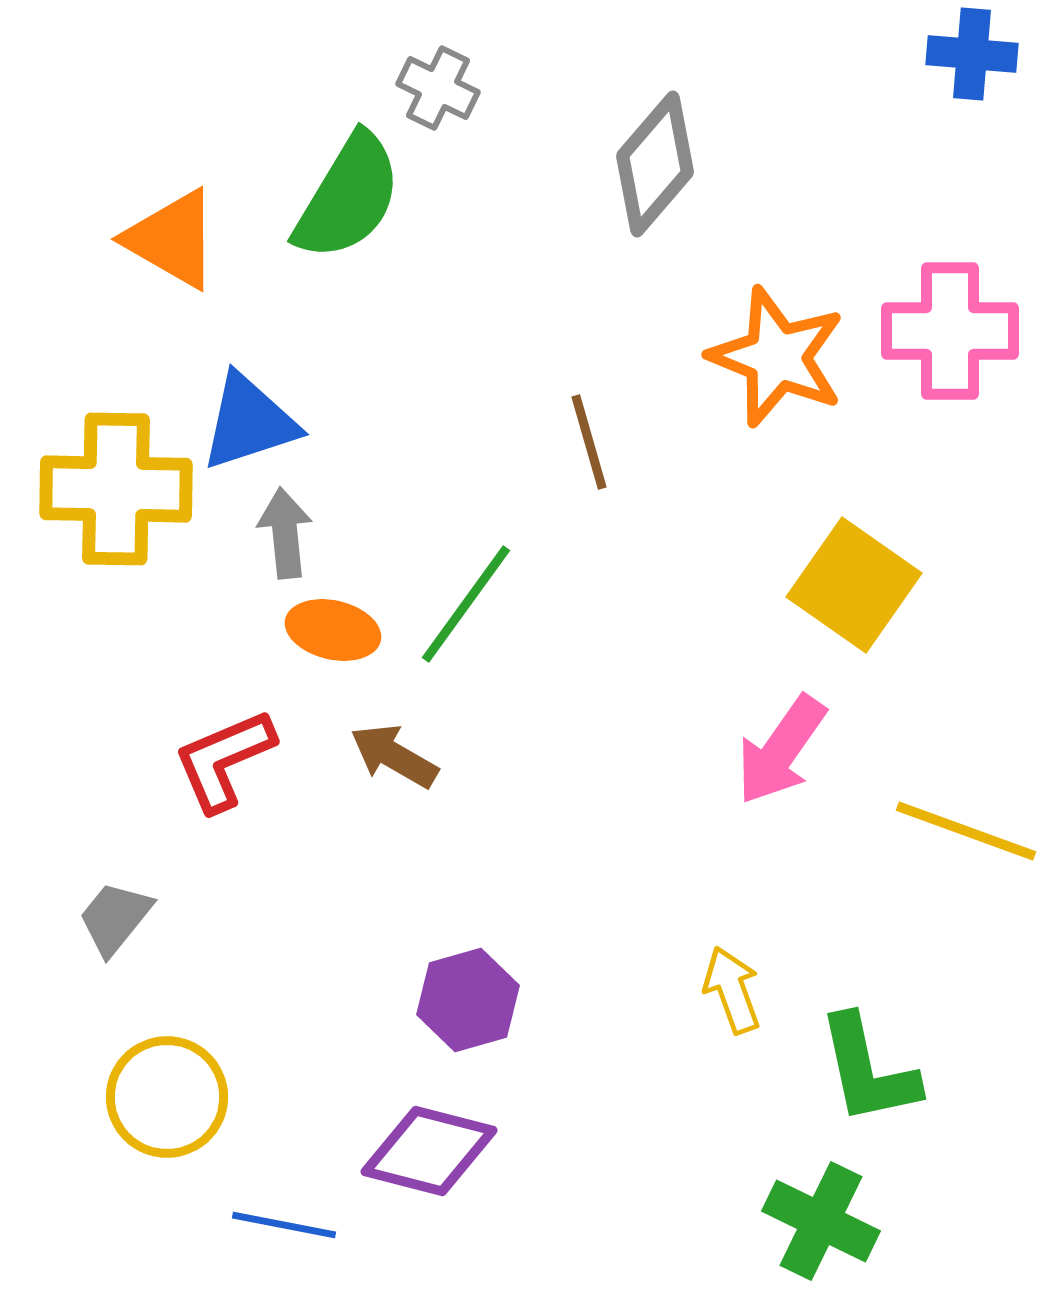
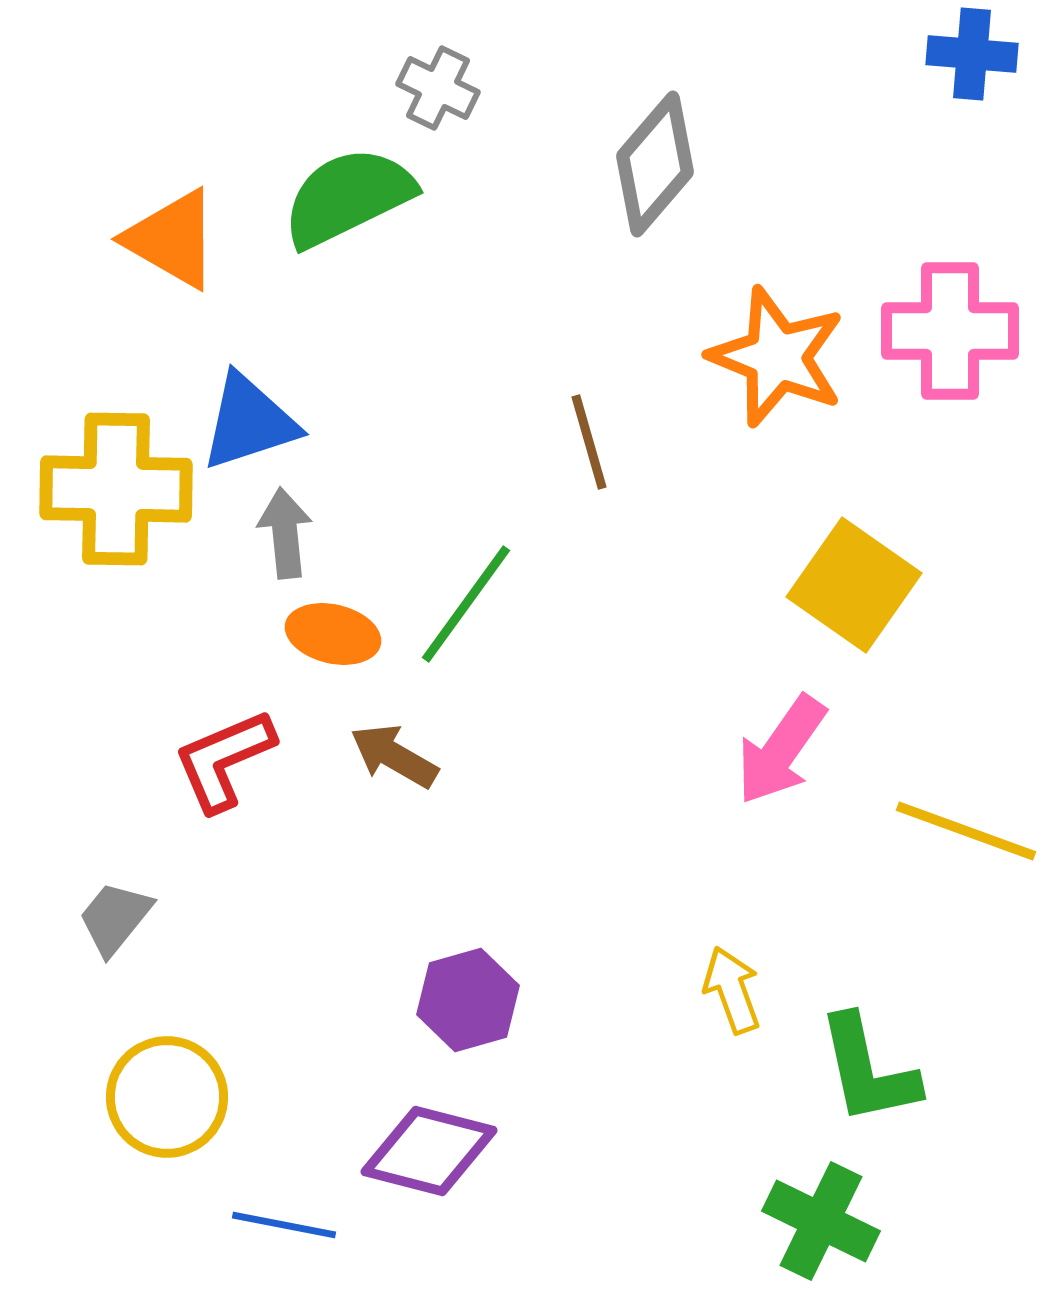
green semicircle: rotated 147 degrees counterclockwise
orange ellipse: moved 4 px down
